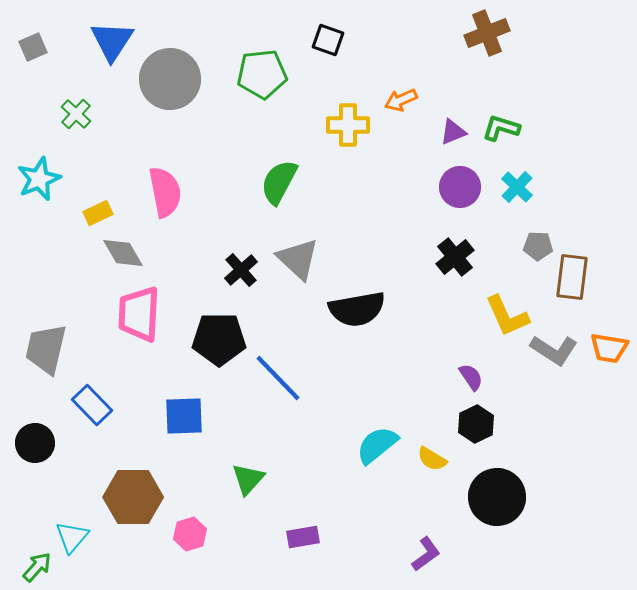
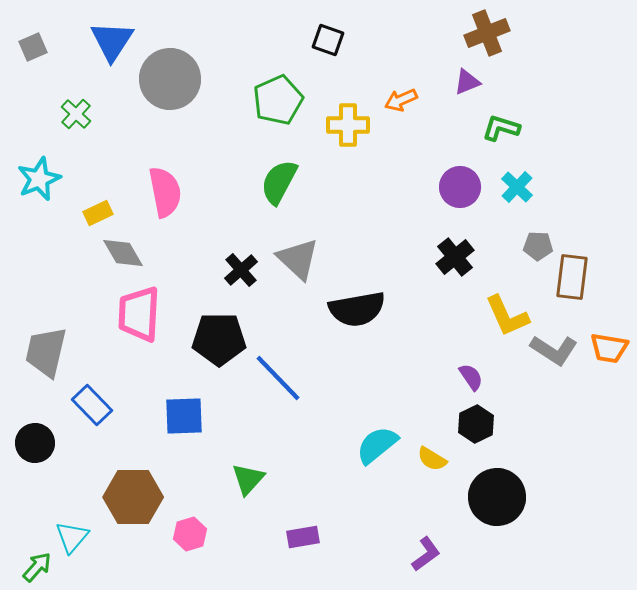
green pentagon at (262, 74): moved 16 px right, 26 px down; rotated 18 degrees counterclockwise
purple triangle at (453, 132): moved 14 px right, 50 px up
gray trapezoid at (46, 349): moved 3 px down
